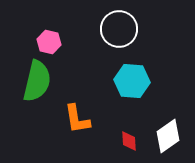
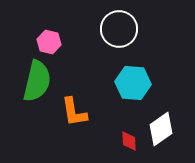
cyan hexagon: moved 1 px right, 2 px down
orange L-shape: moved 3 px left, 7 px up
white diamond: moved 7 px left, 7 px up
